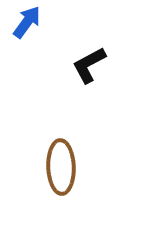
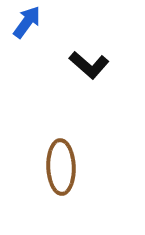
black L-shape: rotated 111 degrees counterclockwise
